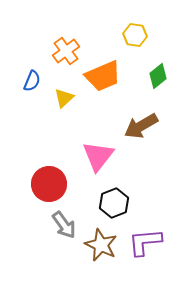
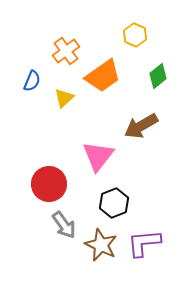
yellow hexagon: rotated 15 degrees clockwise
orange trapezoid: rotated 12 degrees counterclockwise
purple L-shape: moved 1 px left, 1 px down
